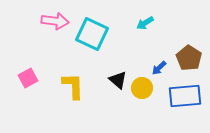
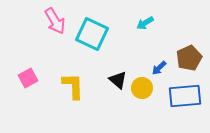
pink arrow: rotated 52 degrees clockwise
brown pentagon: rotated 15 degrees clockwise
